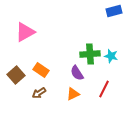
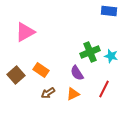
blue rectangle: moved 5 px left; rotated 21 degrees clockwise
green cross: moved 2 px up; rotated 18 degrees counterclockwise
brown arrow: moved 9 px right
